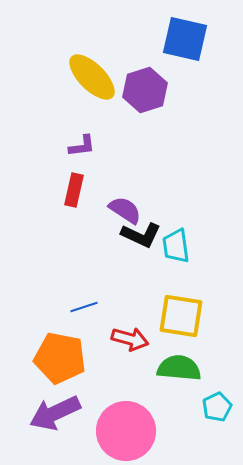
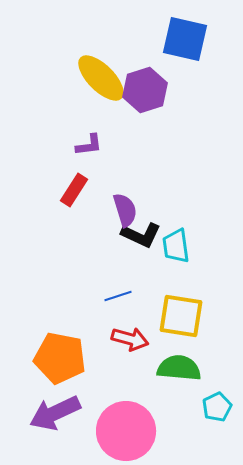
yellow ellipse: moved 9 px right, 1 px down
purple L-shape: moved 7 px right, 1 px up
red rectangle: rotated 20 degrees clockwise
purple semicircle: rotated 40 degrees clockwise
blue line: moved 34 px right, 11 px up
